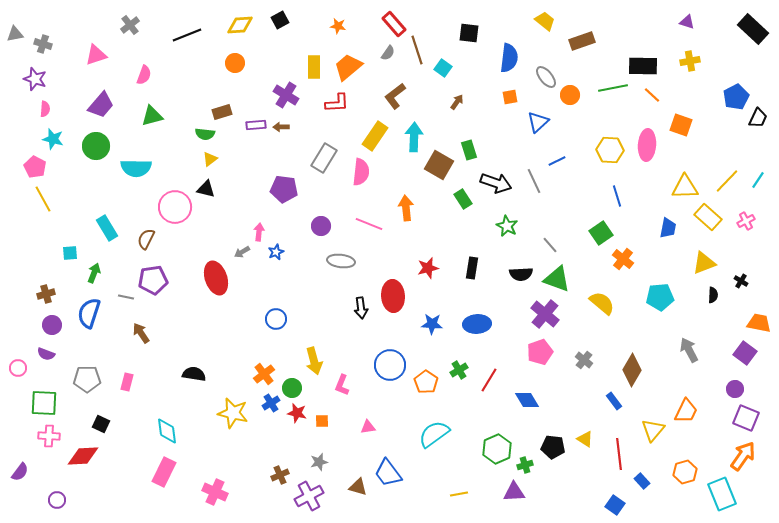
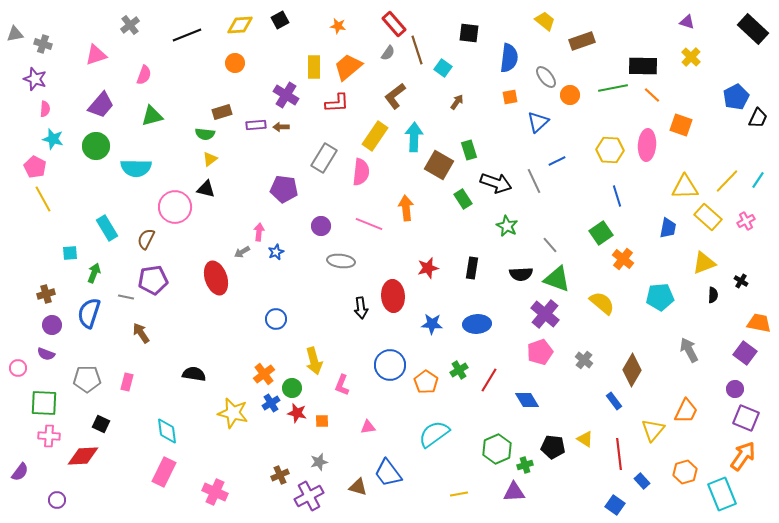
yellow cross at (690, 61): moved 1 px right, 4 px up; rotated 36 degrees counterclockwise
